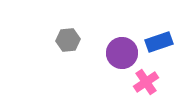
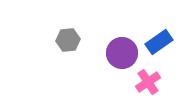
blue rectangle: rotated 16 degrees counterclockwise
pink cross: moved 2 px right
